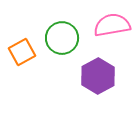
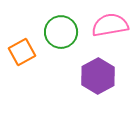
pink semicircle: moved 2 px left
green circle: moved 1 px left, 6 px up
